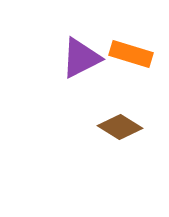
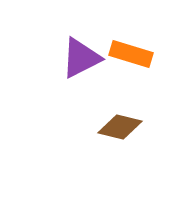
brown diamond: rotated 18 degrees counterclockwise
